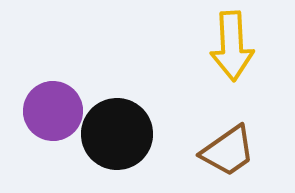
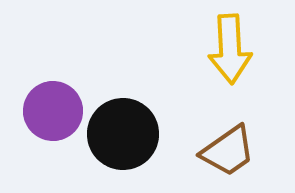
yellow arrow: moved 2 px left, 3 px down
black circle: moved 6 px right
